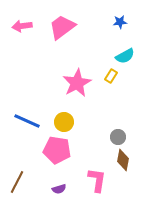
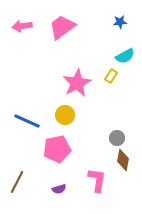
yellow circle: moved 1 px right, 7 px up
gray circle: moved 1 px left, 1 px down
pink pentagon: moved 1 px up; rotated 20 degrees counterclockwise
